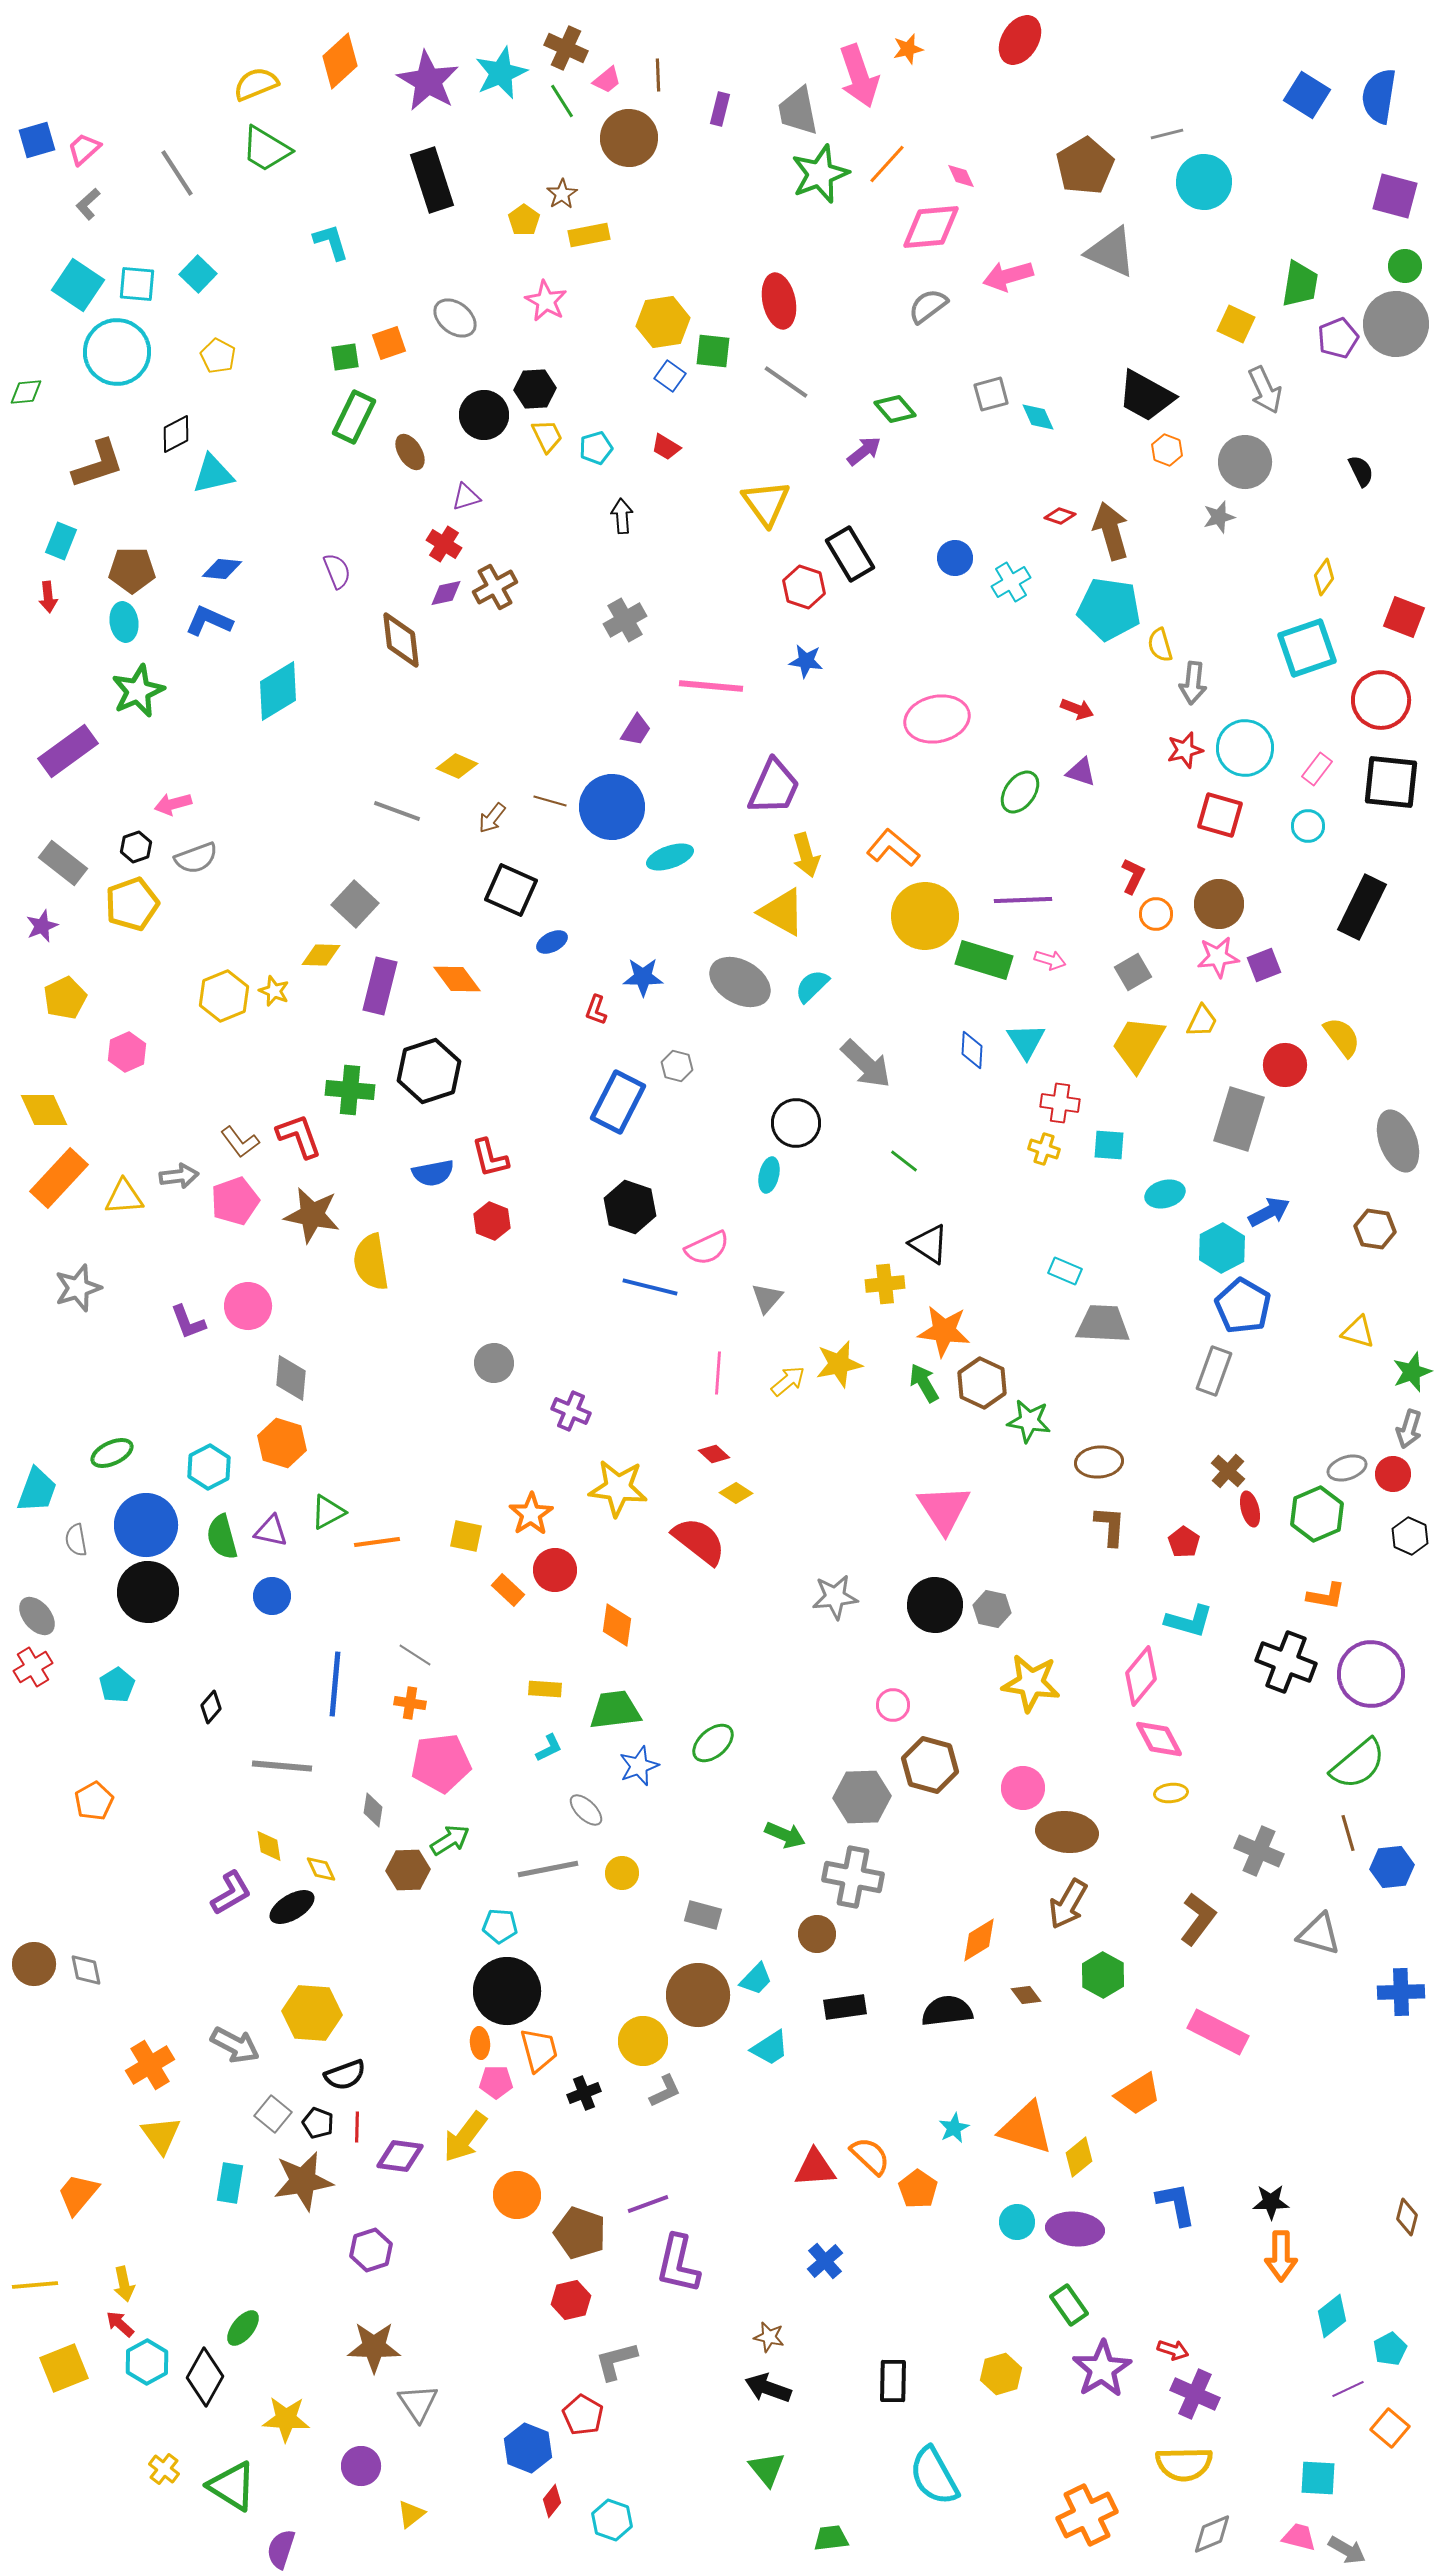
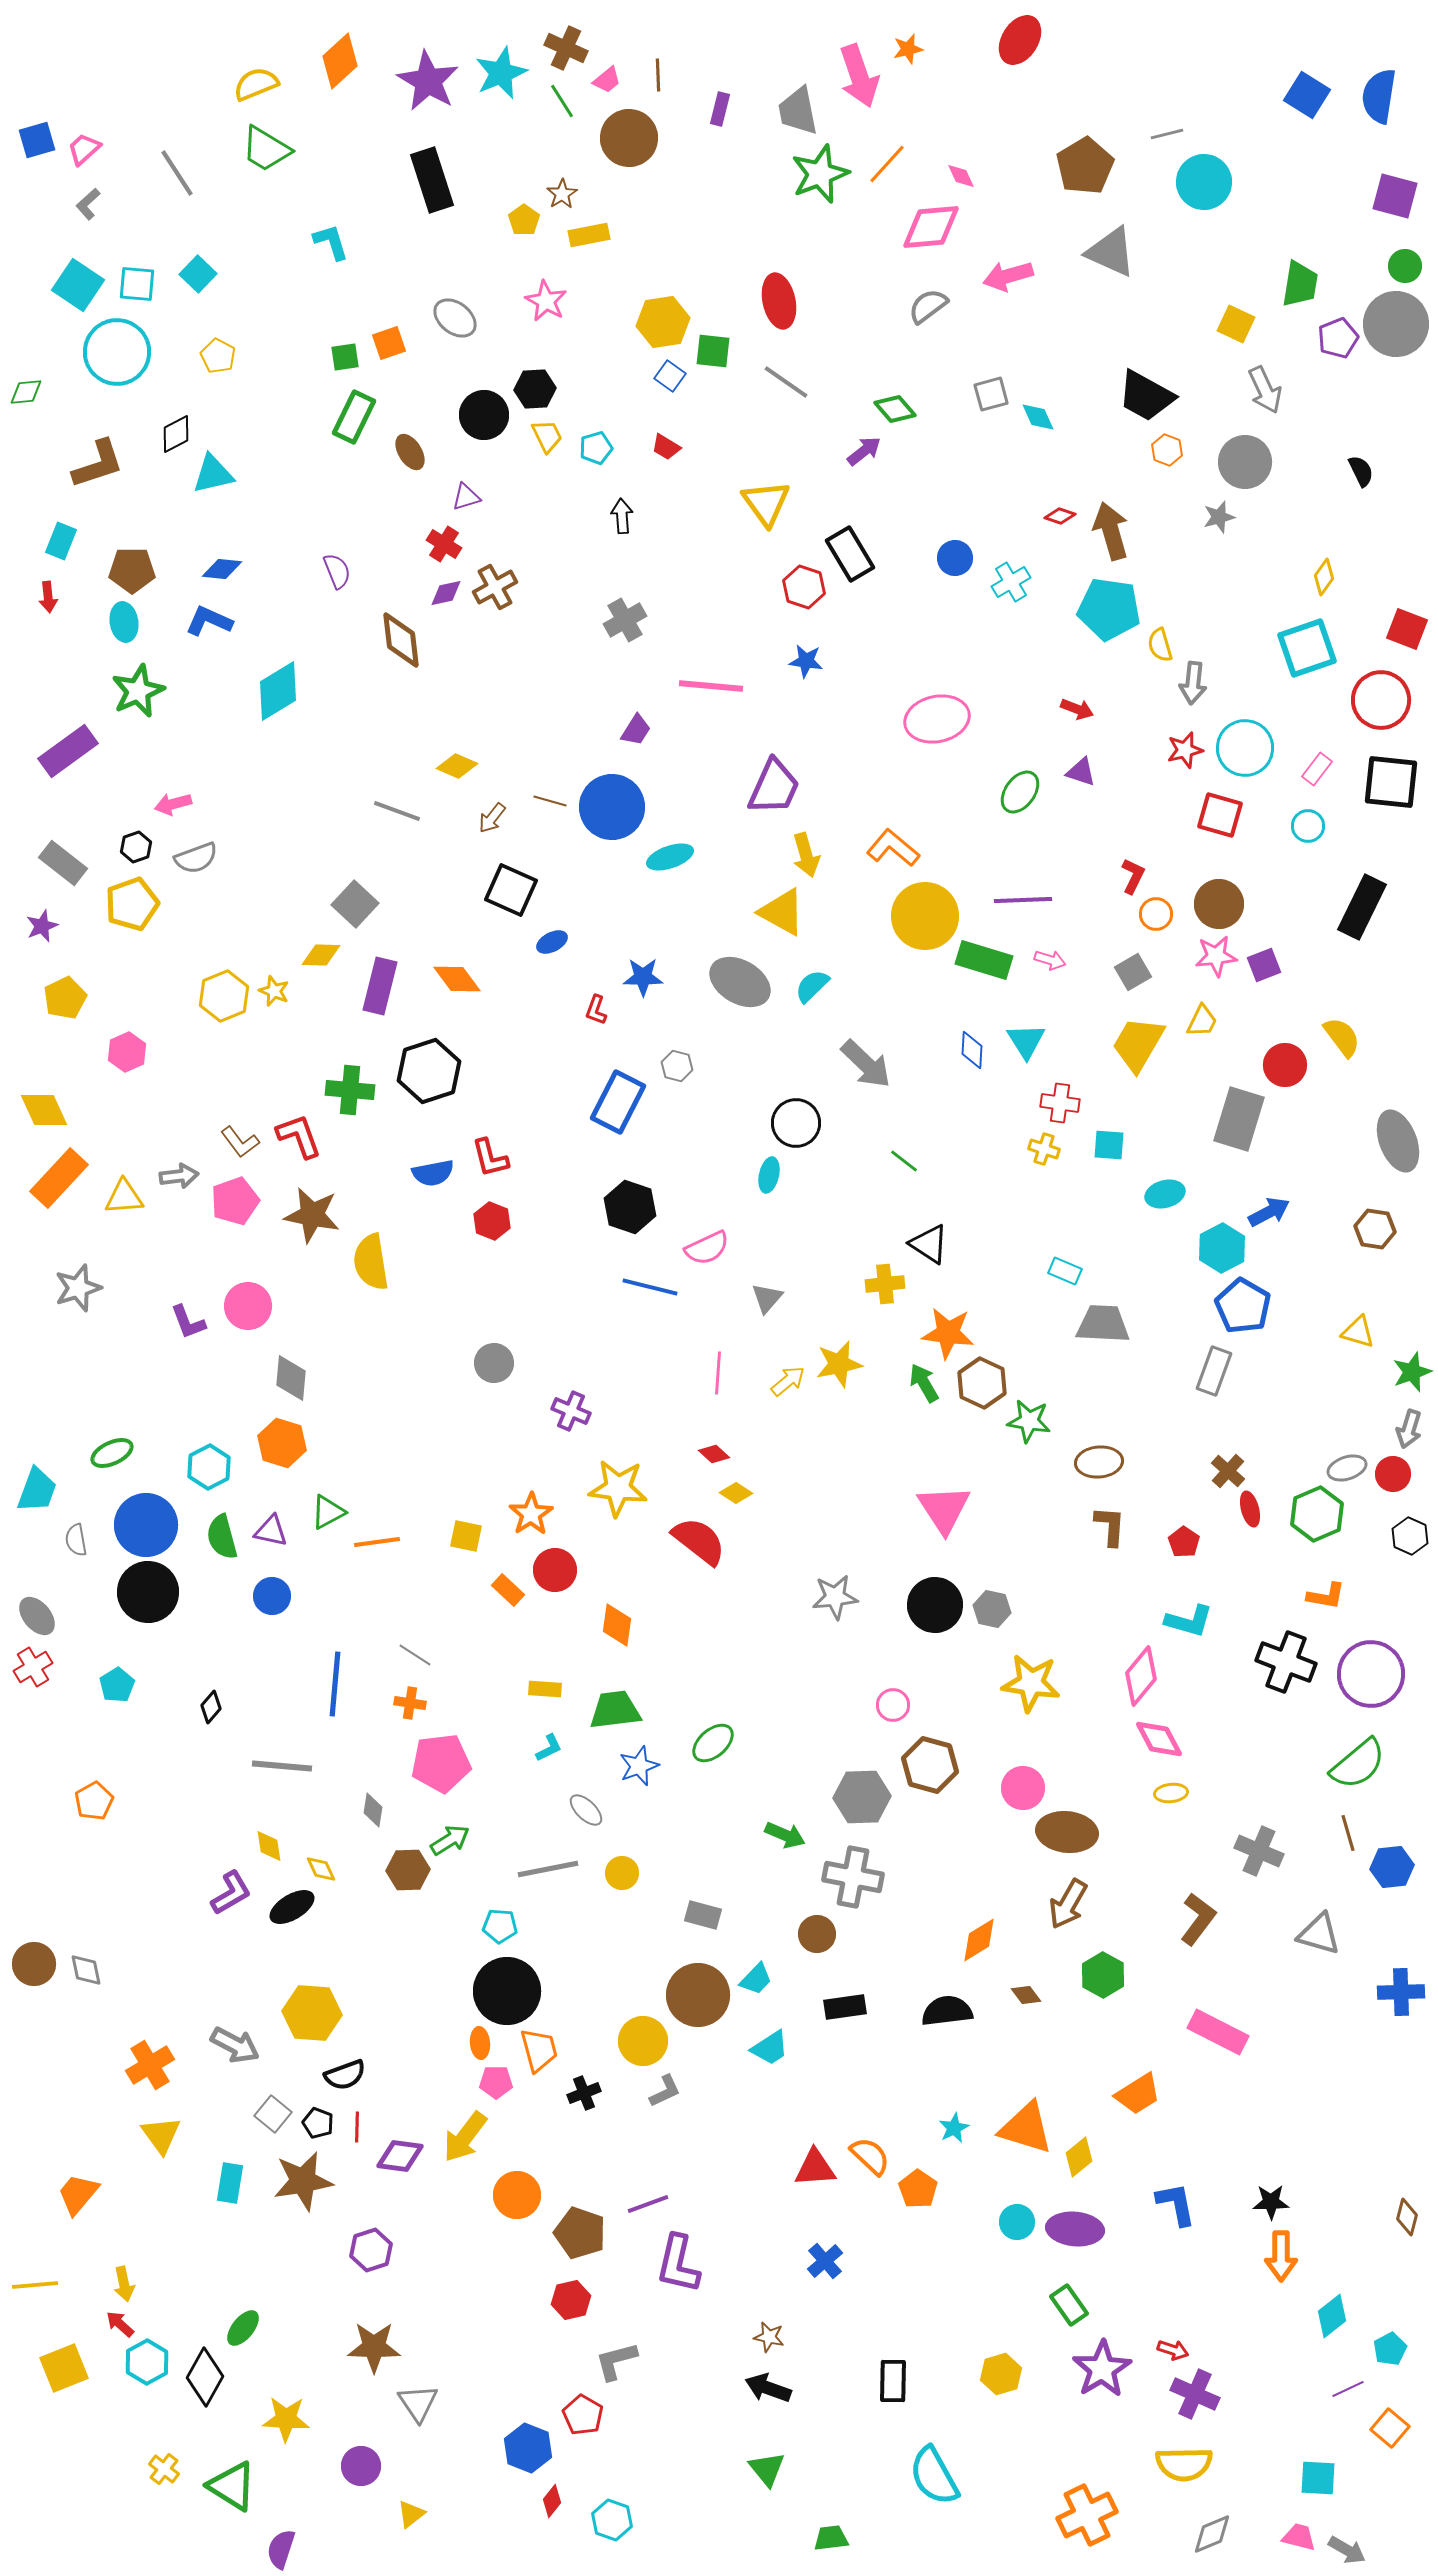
red square at (1404, 617): moved 3 px right, 12 px down
pink star at (1218, 957): moved 2 px left, 1 px up
orange star at (944, 1331): moved 4 px right, 2 px down
